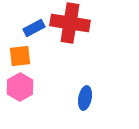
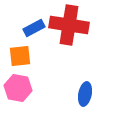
red cross: moved 1 px left, 2 px down
pink hexagon: moved 2 px left, 1 px down; rotated 20 degrees counterclockwise
blue ellipse: moved 4 px up
